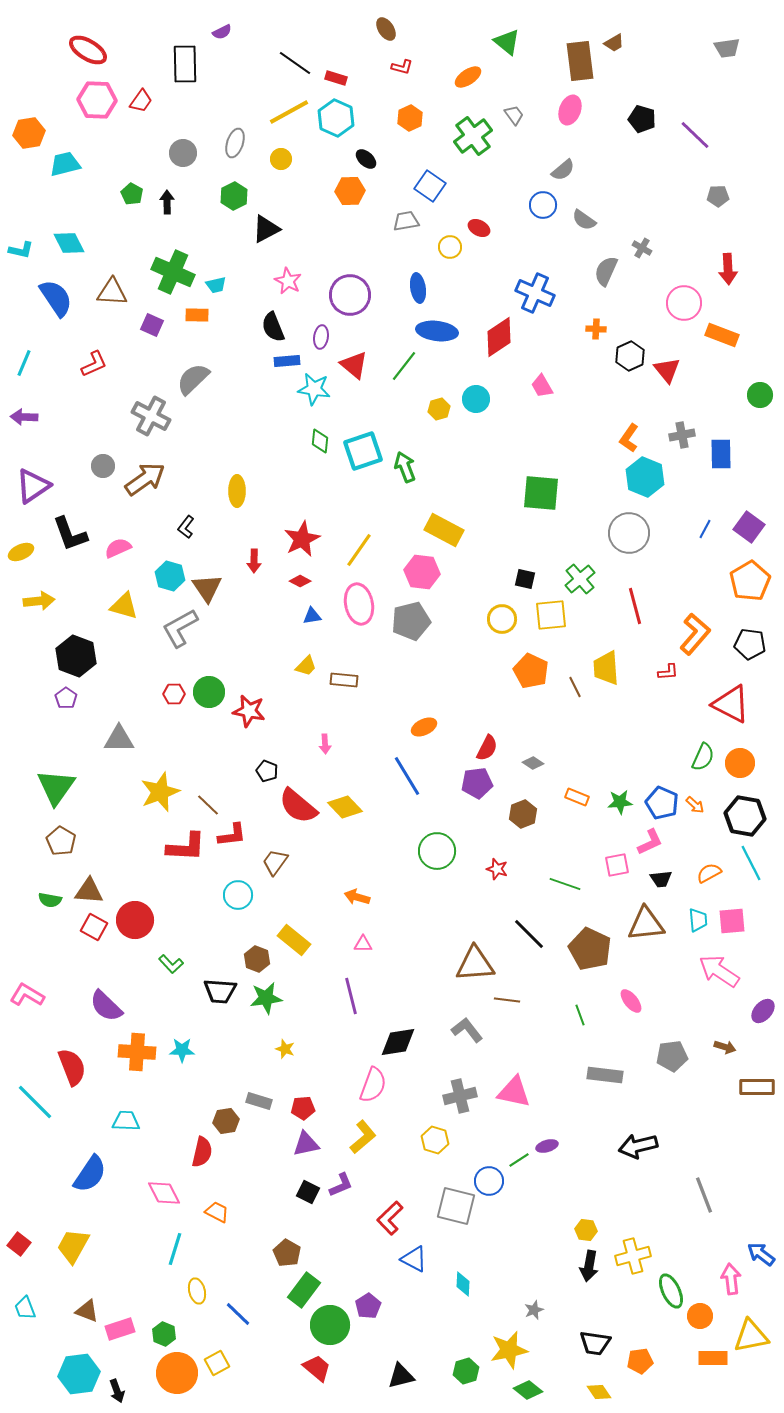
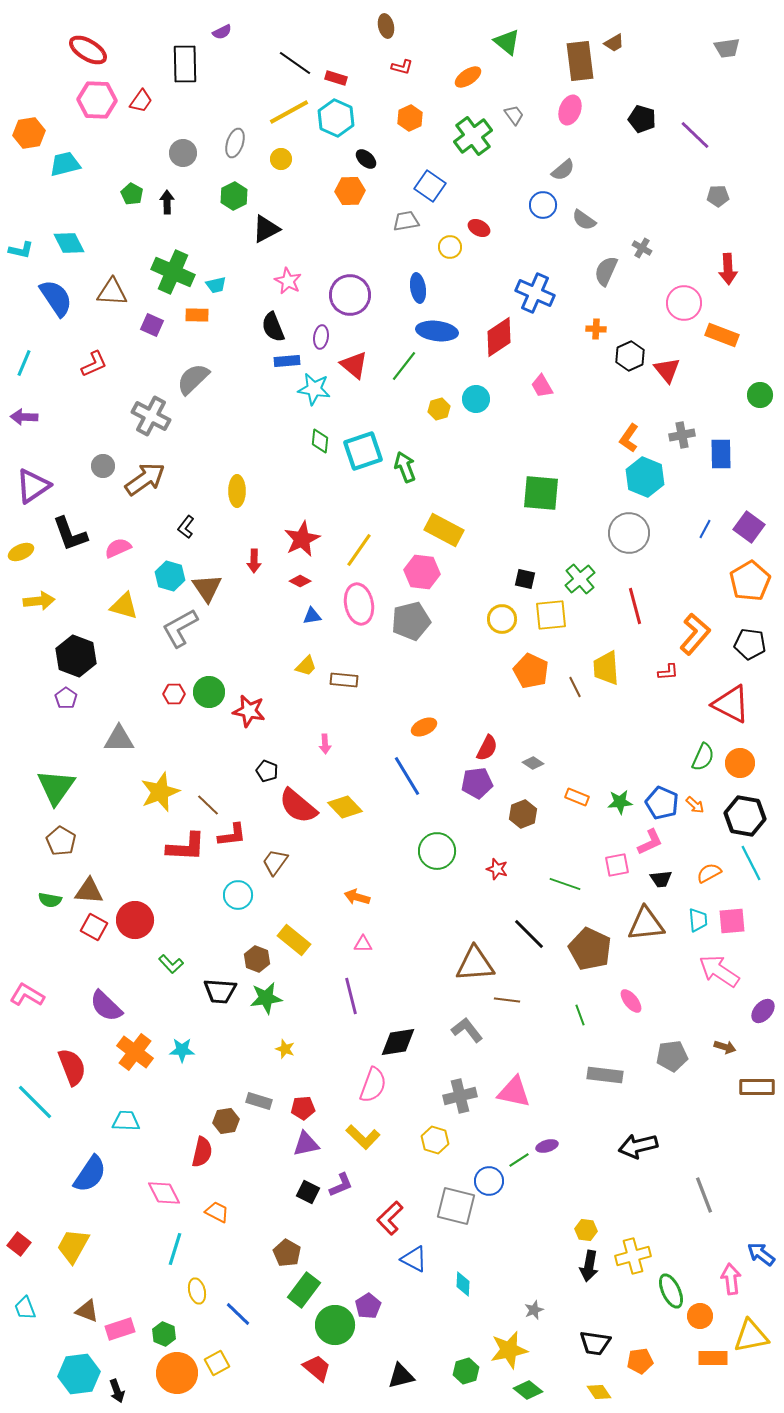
brown ellipse at (386, 29): moved 3 px up; rotated 20 degrees clockwise
orange cross at (137, 1052): moved 2 px left; rotated 33 degrees clockwise
yellow L-shape at (363, 1137): rotated 84 degrees clockwise
green circle at (330, 1325): moved 5 px right
